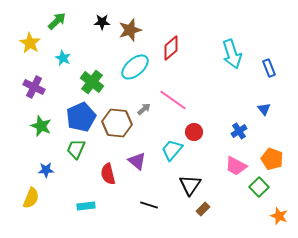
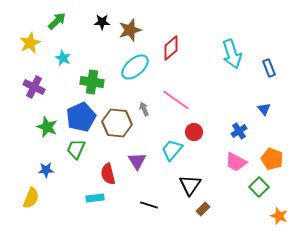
yellow star: rotated 15 degrees clockwise
green cross: rotated 30 degrees counterclockwise
pink line: moved 3 px right
gray arrow: rotated 72 degrees counterclockwise
green star: moved 6 px right, 1 px down
purple triangle: rotated 18 degrees clockwise
pink trapezoid: moved 4 px up
cyan rectangle: moved 9 px right, 8 px up
